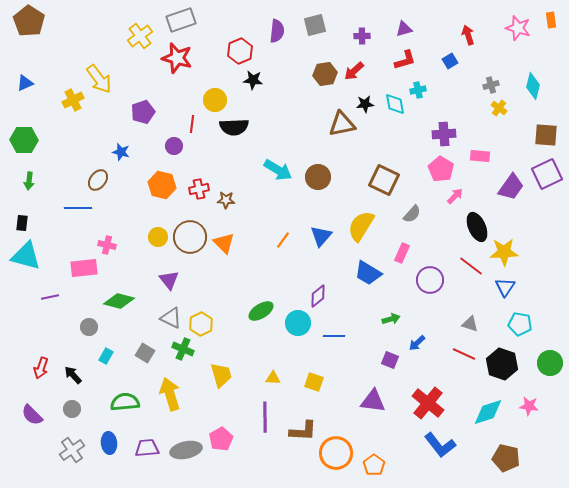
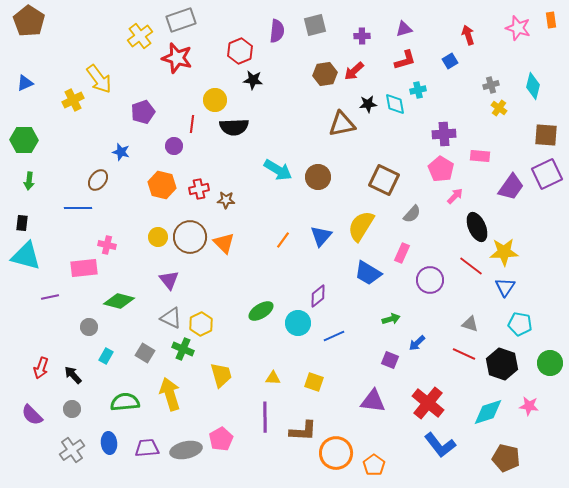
black star at (365, 104): moved 3 px right
blue line at (334, 336): rotated 25 degrees counterclockwise
